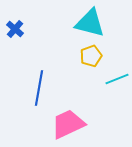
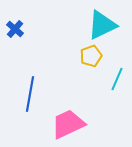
cyan triangle: moved 12 px right, 2 px down; rotated 40 degrees counterclockwise
cyan line: rotated 45 degrees counterclockwise
blue line: moved 9 px left, 6 px down
